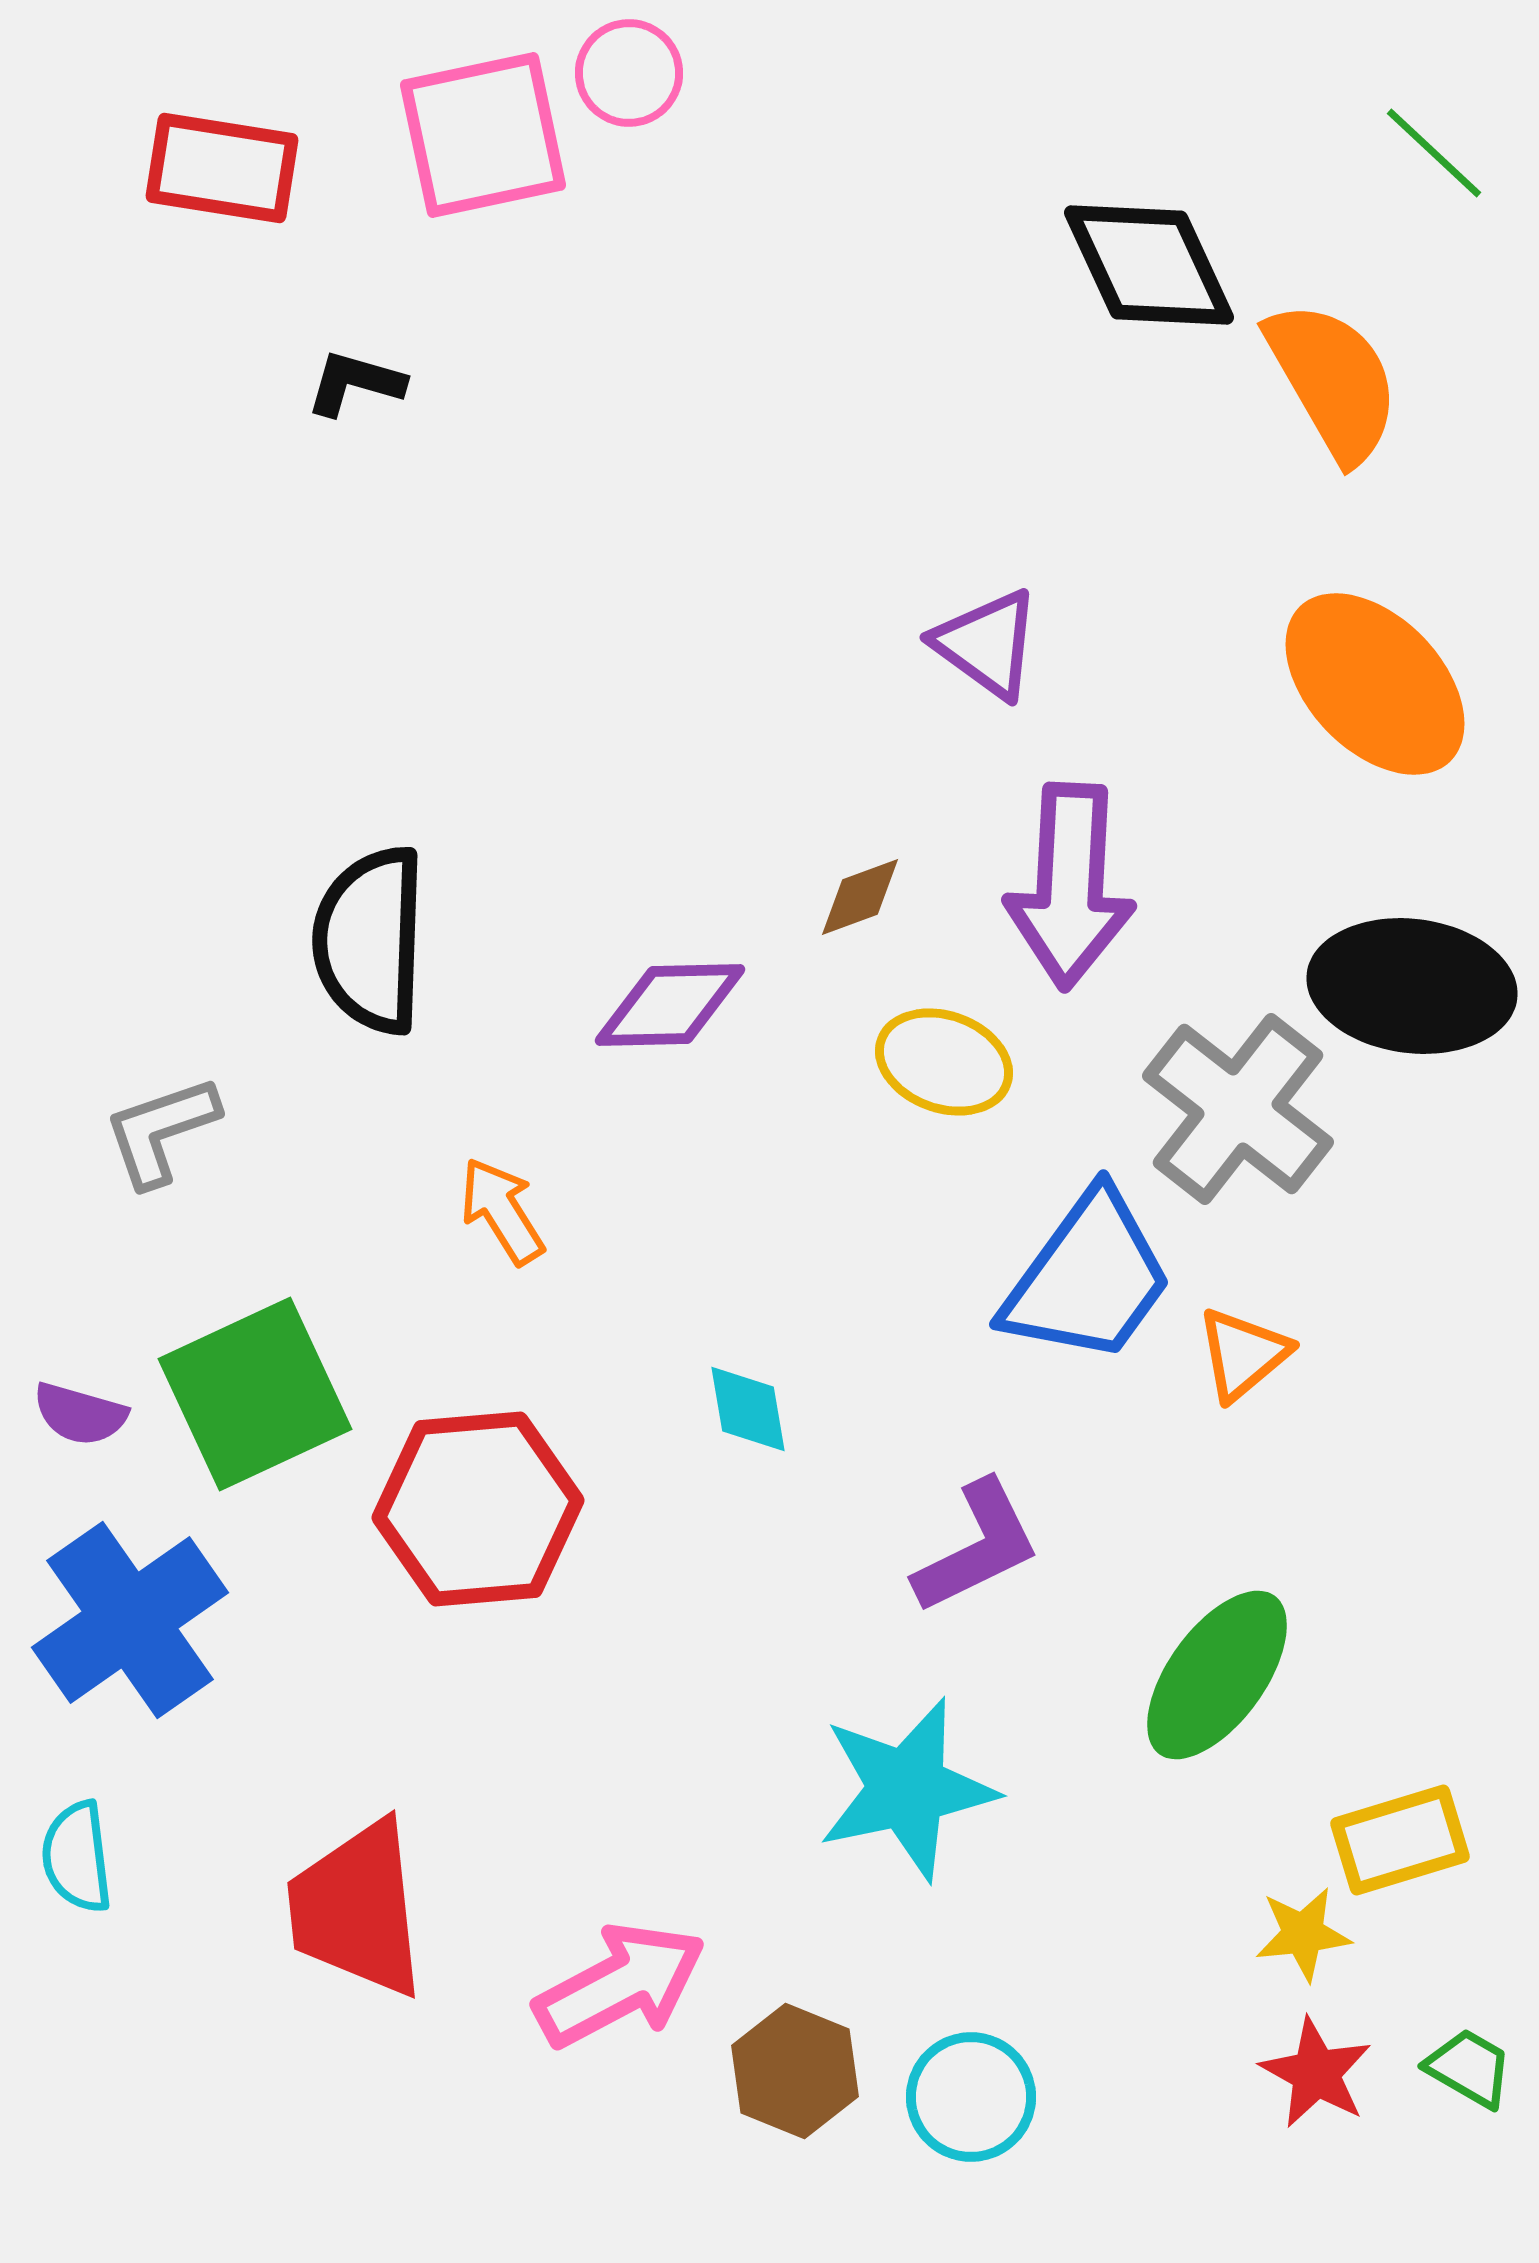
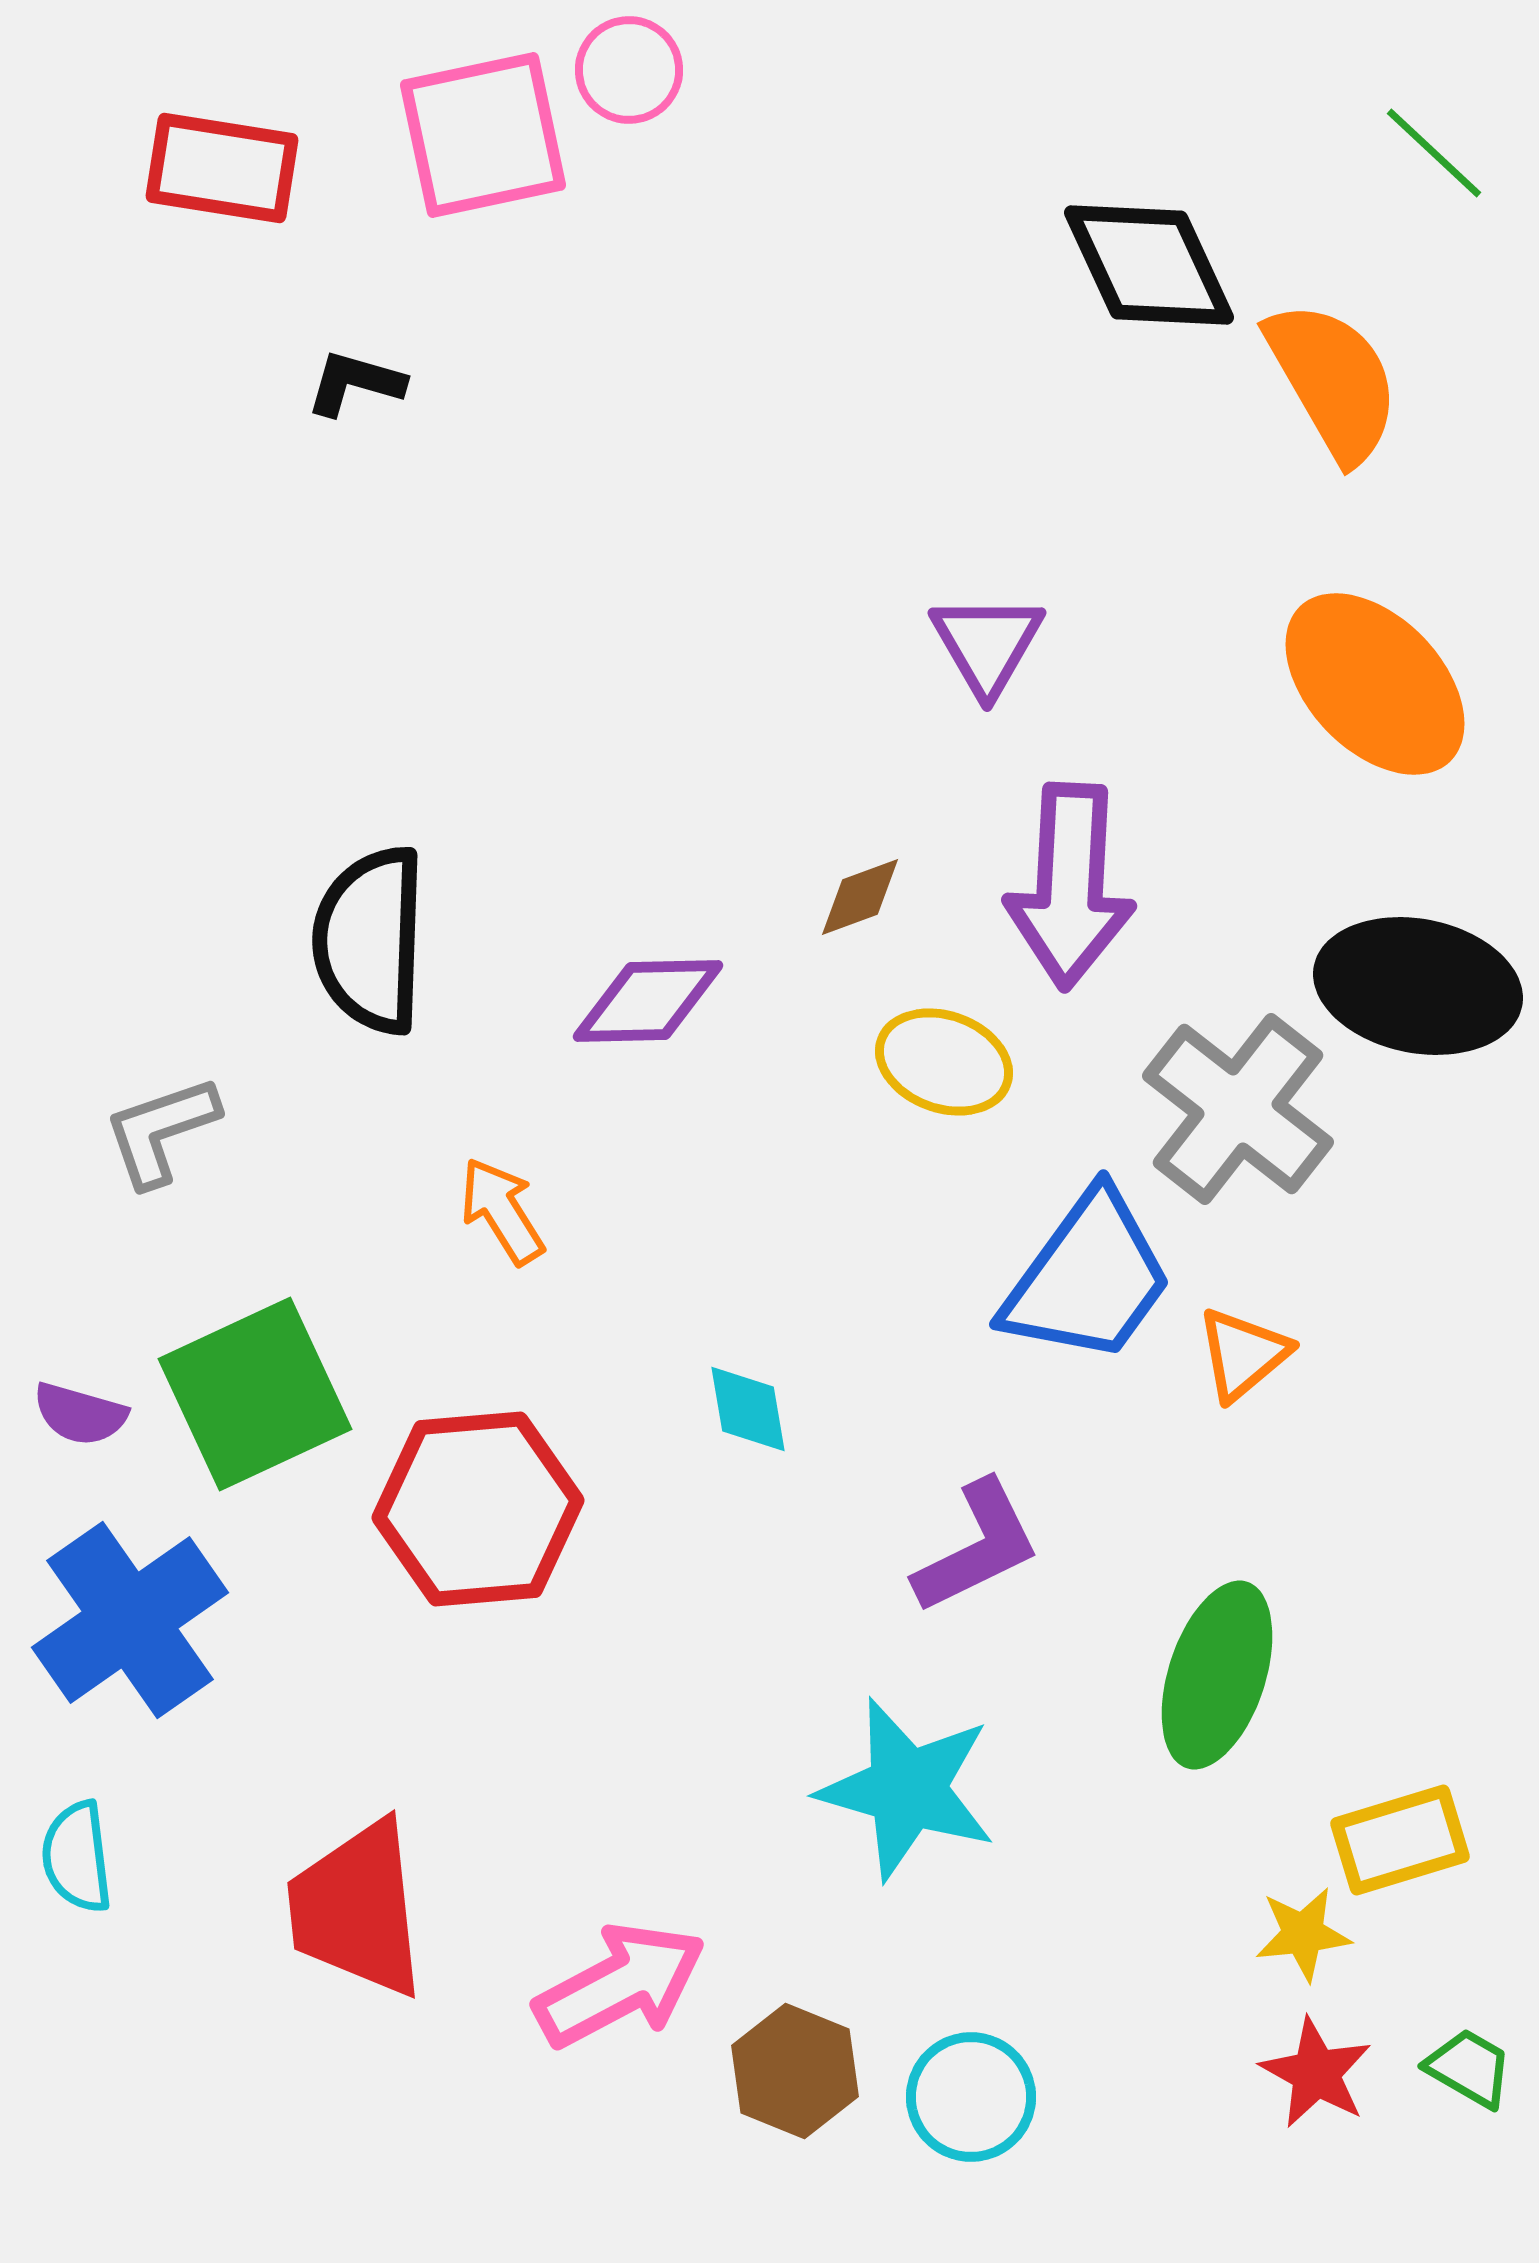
pink circle: moved 3 px up
purple triangle: rotated 24 degrees clockwise
black ellipse: moved 6 px right; rotated 4 degrees clockwise
purple diamond: moved 22 px left, 4 px up
green ellipse: rotated 18 degrees counterclockwise
cyan star: rotated 28 degrees clockwise
